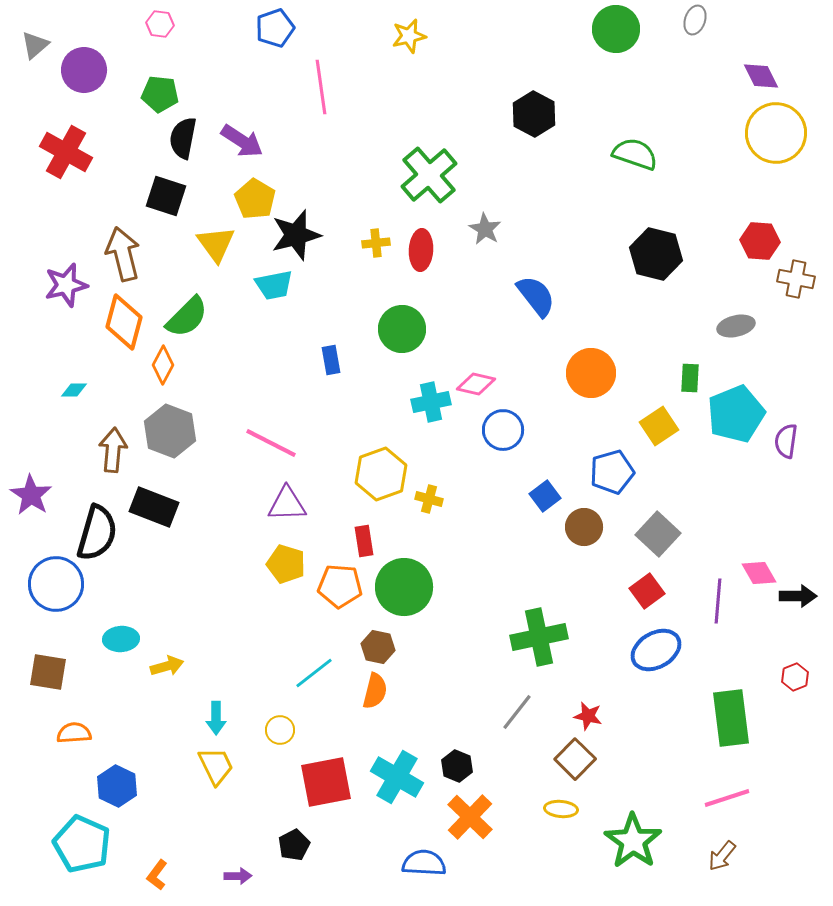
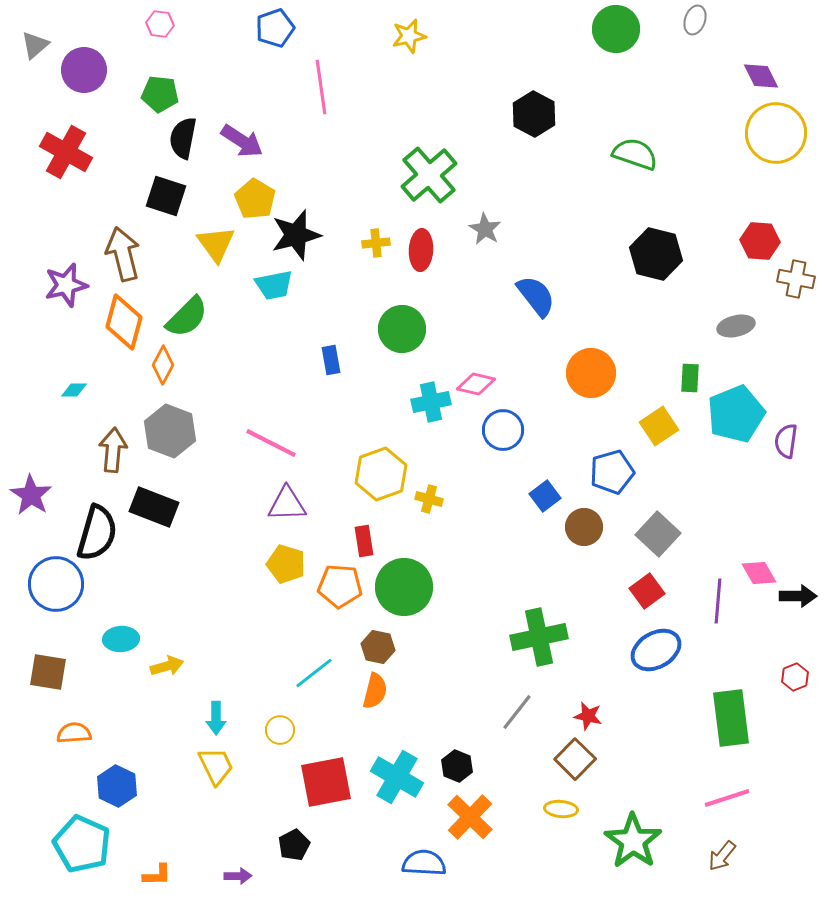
orange L-shape at (157, 875): rotated 128 degrees counterclockwise
